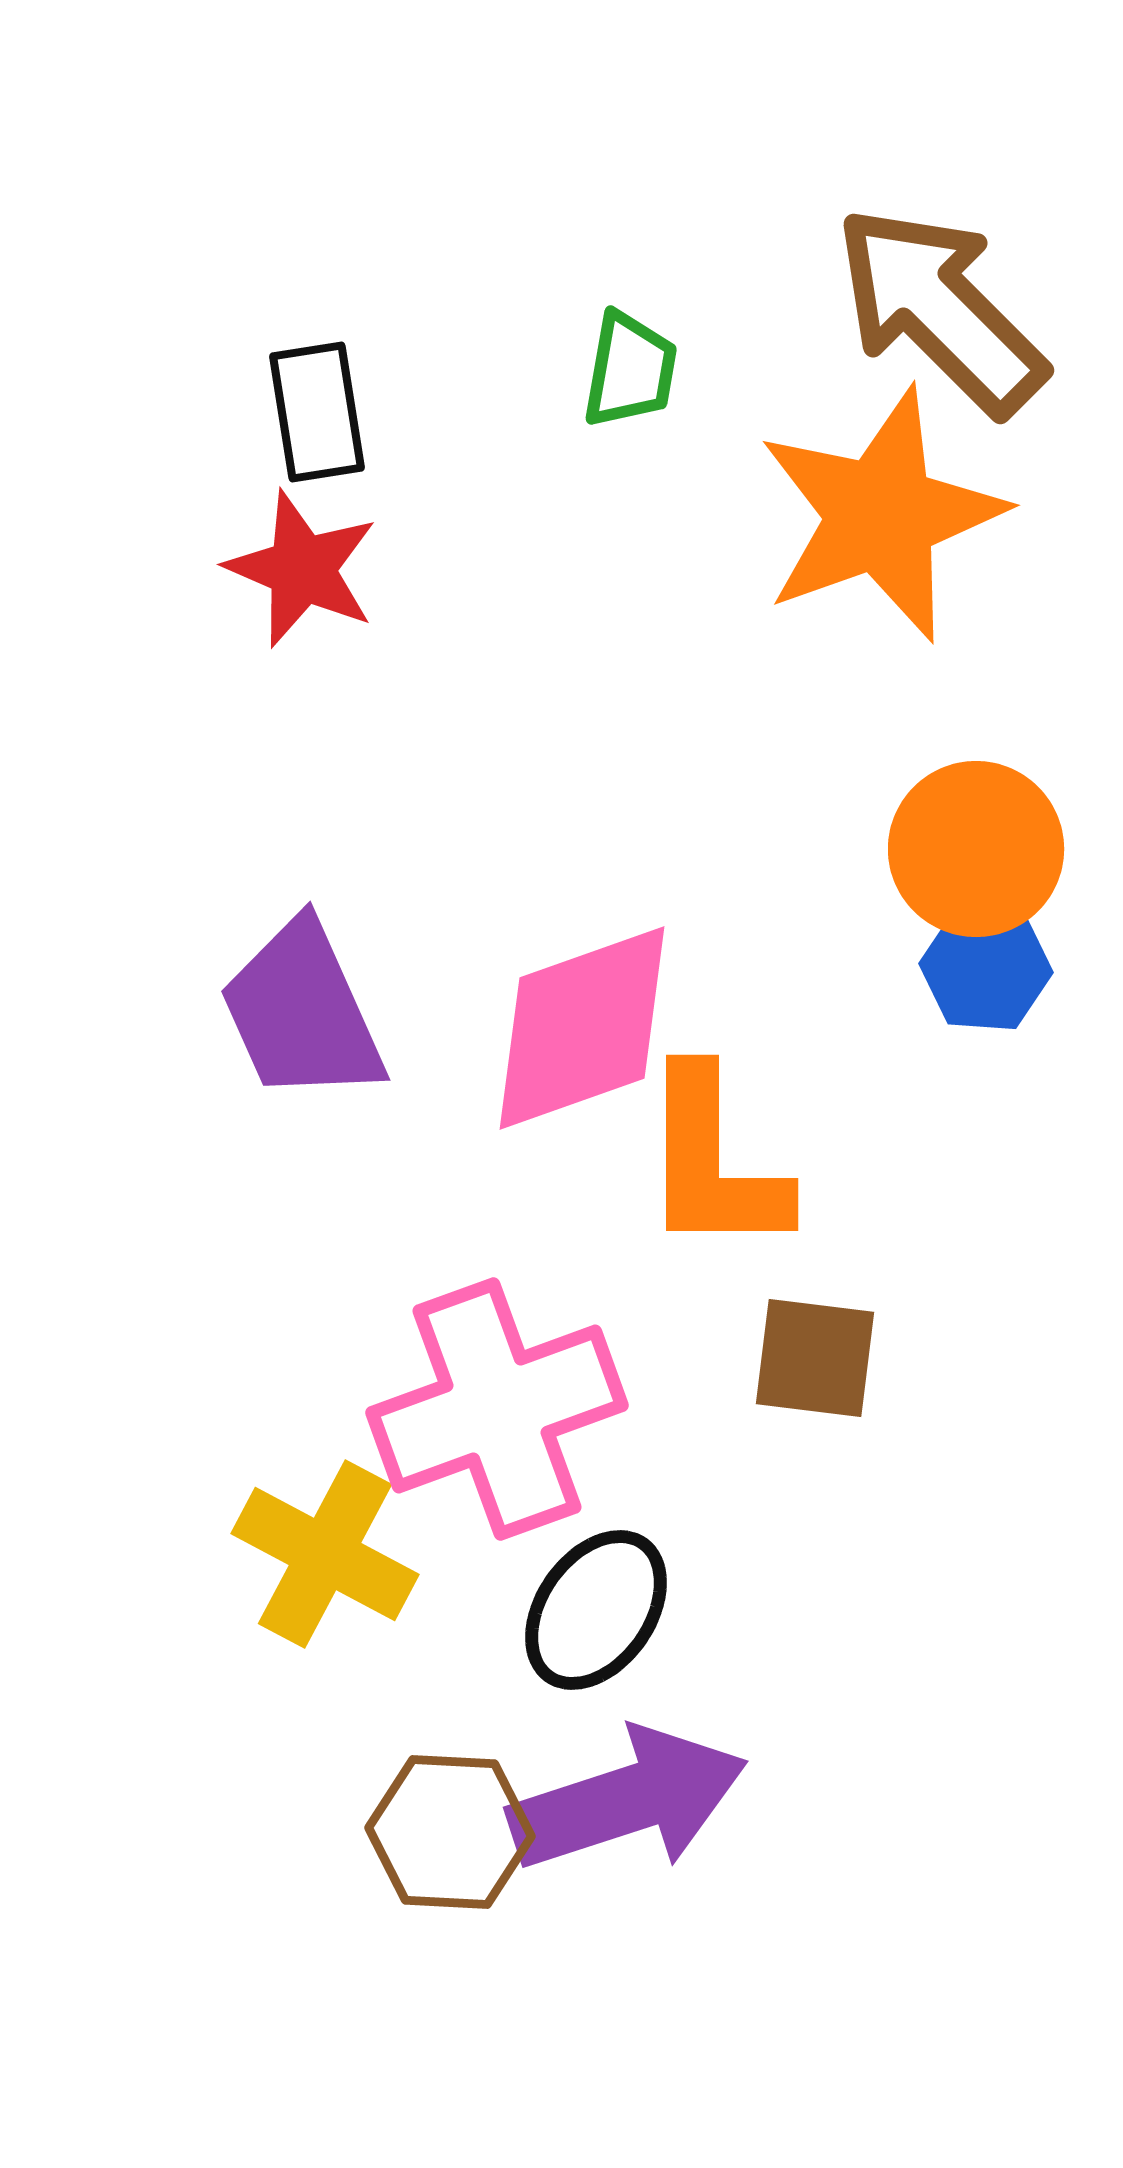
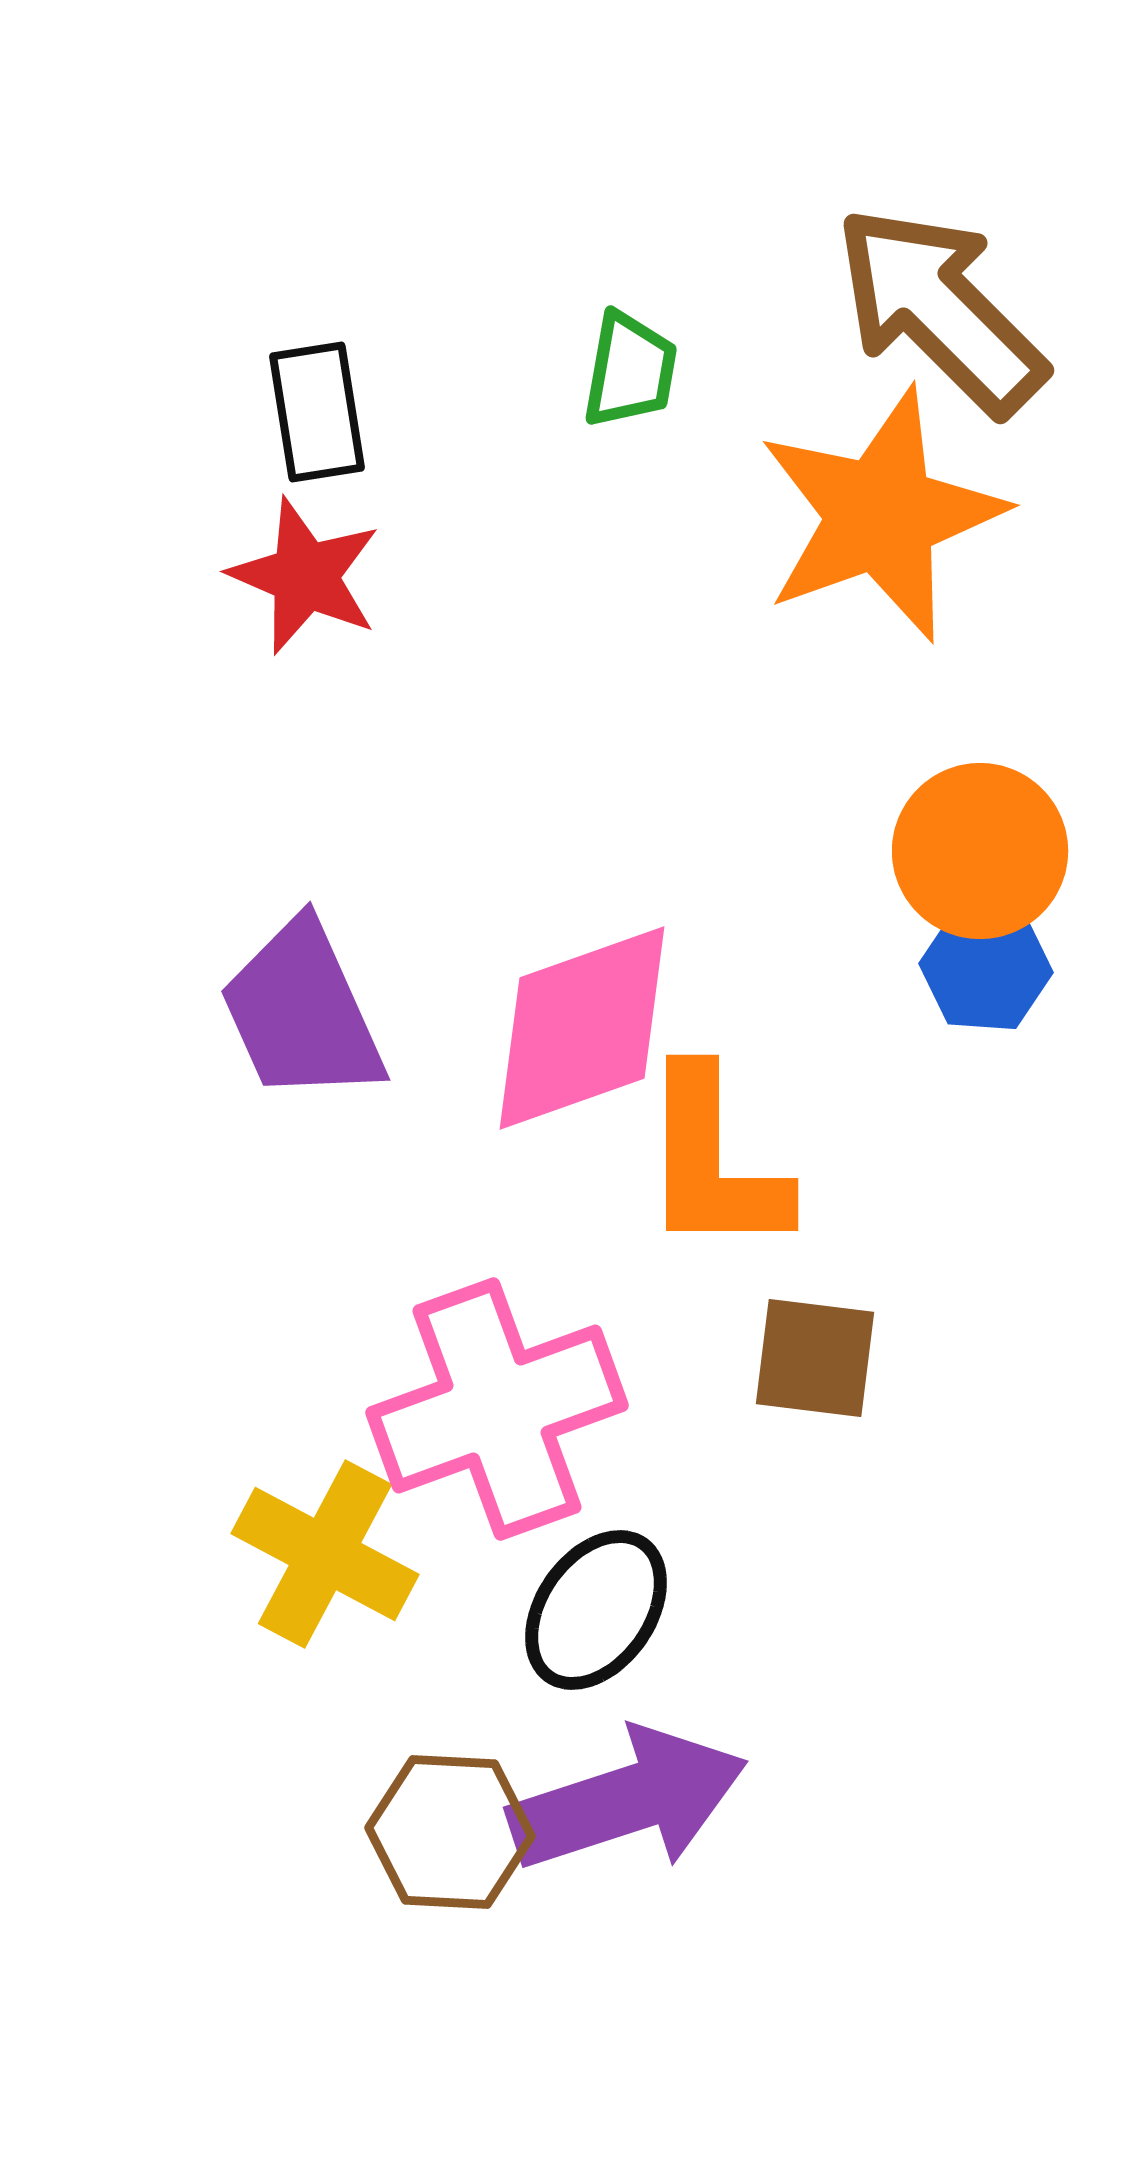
red star: moved 3 px right, 7 px down
orange circle: moved 4 px right, 2 px down
